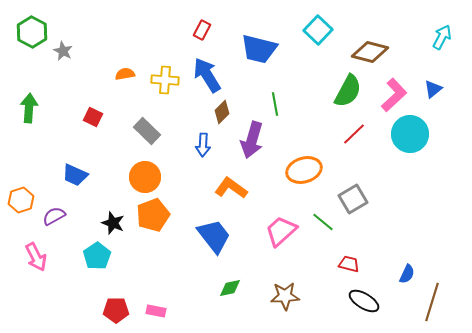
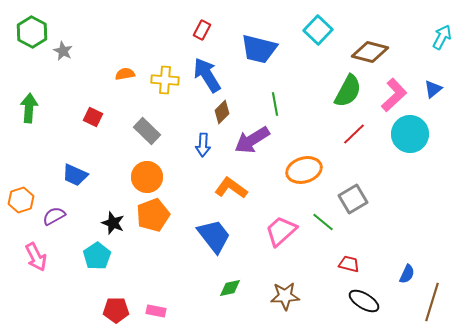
purple arrow at (252, 140): rotated 42 degrees clockwise
orange circle at (145, 177): moved 2 px right
